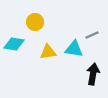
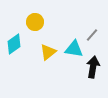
gray line: rotated 24 degrees counterclockwise
cyan diamond: rotated 45 degrees counterclockwise
yellow triangle: rotated 30 degrees counterclockwise
black arrow: moved 7 px up
